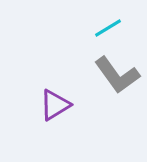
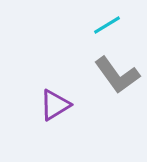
cyan line: moved 1 px left, 3 px up
